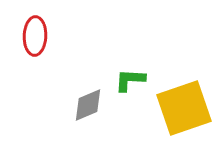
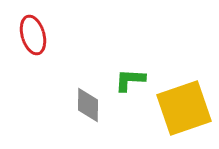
red ellipse: moved 2 px left, 1 px up; rotated 18 degrees counterclockwise
gray diamond: rotated 66 degrees counterclockwise
